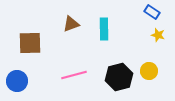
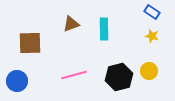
yellow star: moved 6 px left, 1 px down
